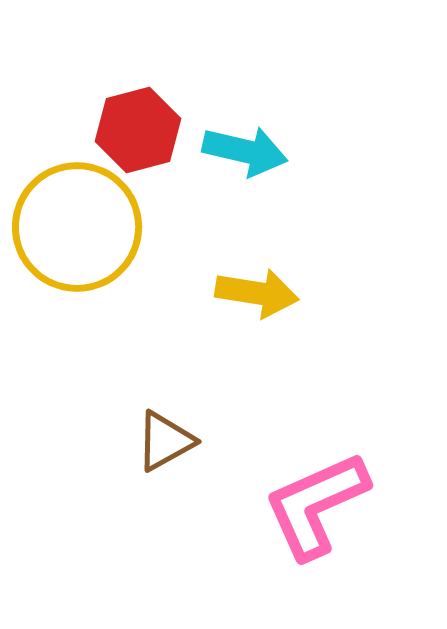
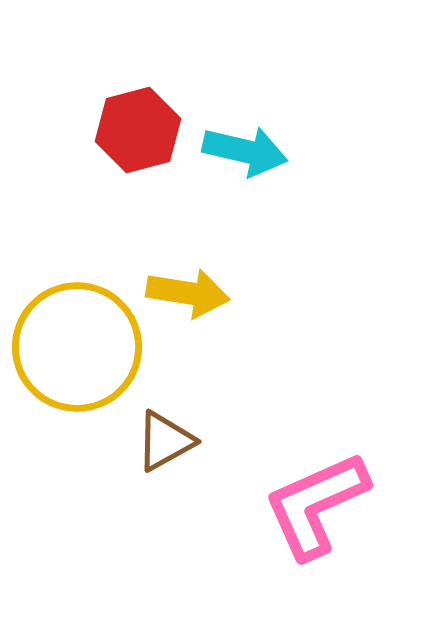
yellow circle: moved 120 px down
yellow arrow: moved 69 px left
